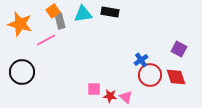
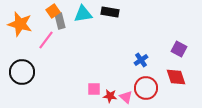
pink line: rotated 24 degrees counterclockwise
red circle: moved 4 px left, 13 px down
